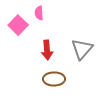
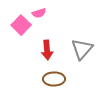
pink semicircle: rotated 104 degrees counterclockwise
pink square: moved 3 px right
